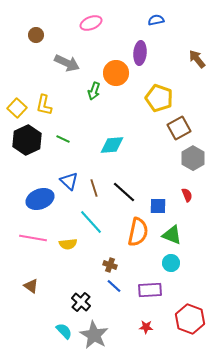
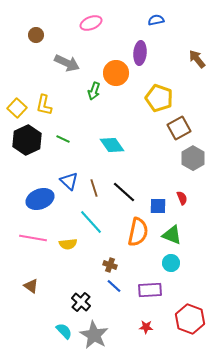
cyan diamond: rotated 60 degrees clockwise
red semicircle: moved 5 px left, 3 px down
